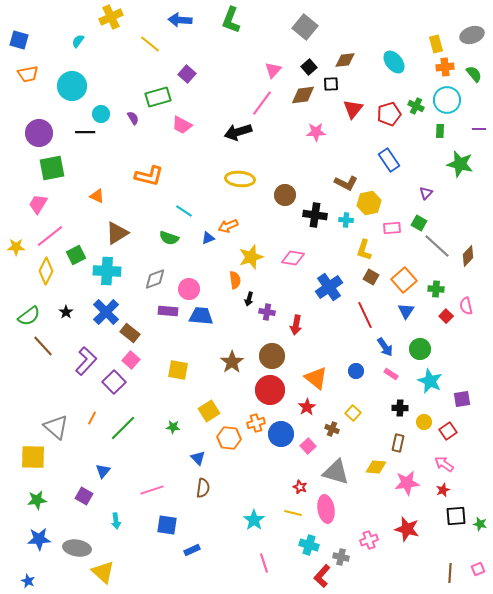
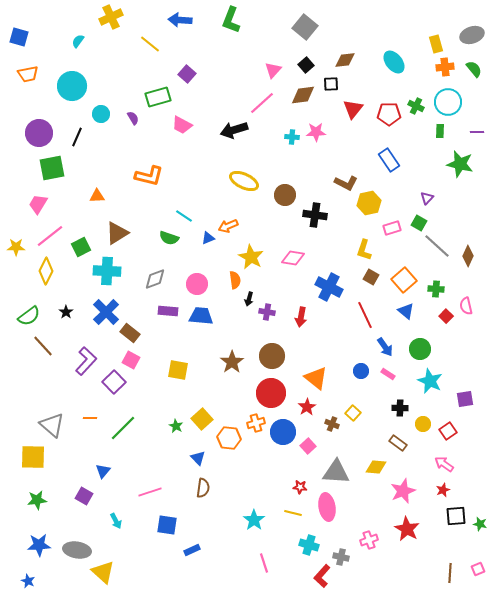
blue square at (19, 40): moved 3 px up
black square at (309, 67): moved 3 px left, 2 px up
green semicircle at (474, 74): moved 5 px up
cyan circle at (447, 100): moved 1 px right, 2 px down
pink line at (262, 103): rotated 12 degrees clockwise
red pentagon at (389, 114): rotated 15 degrees clockwise
purple line at (479, 129): moved 2 px left, 3 px down
black line at (85, 132): moved 8 px left, 5 px down; rotated 66 degrees counterclockwise
black arrow at (238, 132): moved 4 px left, 2 px up
yellow ellipse at (240, 179): moved 4 px right, 2 px down; rotated 20 degrees clockwise
purple triangle at (426, 193): moved 1 px right, 5 px down
orange triangle at (97, 196): rotated 28 degrees counterclockwise
cyan line at (184, 211): moved 5 px down
cyan cross at (346, 220): moved 54 px left, 83 px up
pink rectangle at (392, 228): rotated 12 degrees counterclockwise
green square at (76, 255): moved 5 px right, 8 px up
brown diamond at (468, 256): rotated 20 degrees counterclockwise
yellow star at (251, 257): rotated 25 degrees counterclockwise
blue cross at (329, 287): rotated 28 degrees counterclockwise
pink circle at (189, 289): moved 8 px right, 5 px up
blue triangle at (406, 311): rotated 24 degrees counterclockwise
red arrow at (296, 325): moved 5 px right, 8 px up
pink square at (131, 360): rotated 12 degrees counterclockwise
blue circle at (356, 371): moved 5 px right
pink rectangle at (391, 374): moved 3 px left
red circle at (270, 390): moved 1 px right, 3 px down
purple square at (462, 399): moved 3 px right
yellow square at (209, 411): moved 7 px left, 8 px down; rotated 10 degrees counterclockwise
orange line at (92, 418): moved 2 px left; rotated 64 degrees clockwise
yellow circle at (424, 422): moved 1 px left, 2 px down
gray triangle at (56, 427): moved 4 px left, 2 px up
green star at (173, 427): moved 3 px right, 1 px up; rotated 24 degrees clockwise
brown cross at (332, 429): moved 5 px up
blue circle at (281, 434): moved 2 px right, 2 px up
brown rectangle at (398, 443): rotated 66 degrees counterclockwise
gray triangle at (336, 472): rotated 12 degrees counterclockwise
pink star at (407, 483): moved 4 px left, 8 px down; rotated 15 degrees counterclockwise
red star at (300, 487): rotated 16 degrees counterclockwise
pink line at (152, 490): moved 2 px left, 2 px down
pink ellipse at (326, 509): moved 1 px right, 2 px up
cyan arrow at (116, 521): rotated 21 degrees counterclockwise
red star at (407, 529): rotated 15 degrees clockwise
blue star at (39, 539): moved 6 px down
gray ellipse at (77, 548): moved 2 px down
